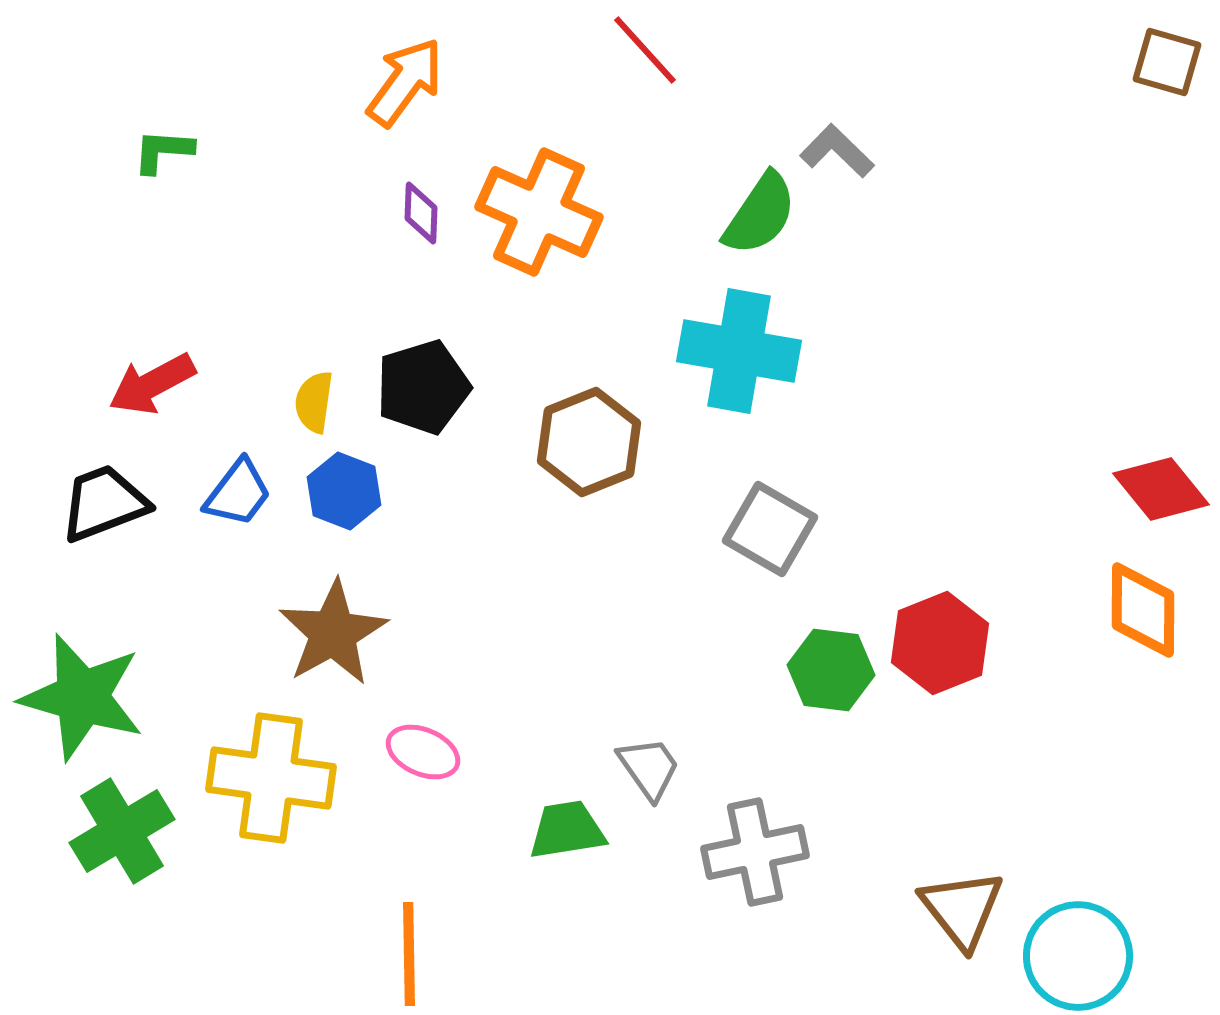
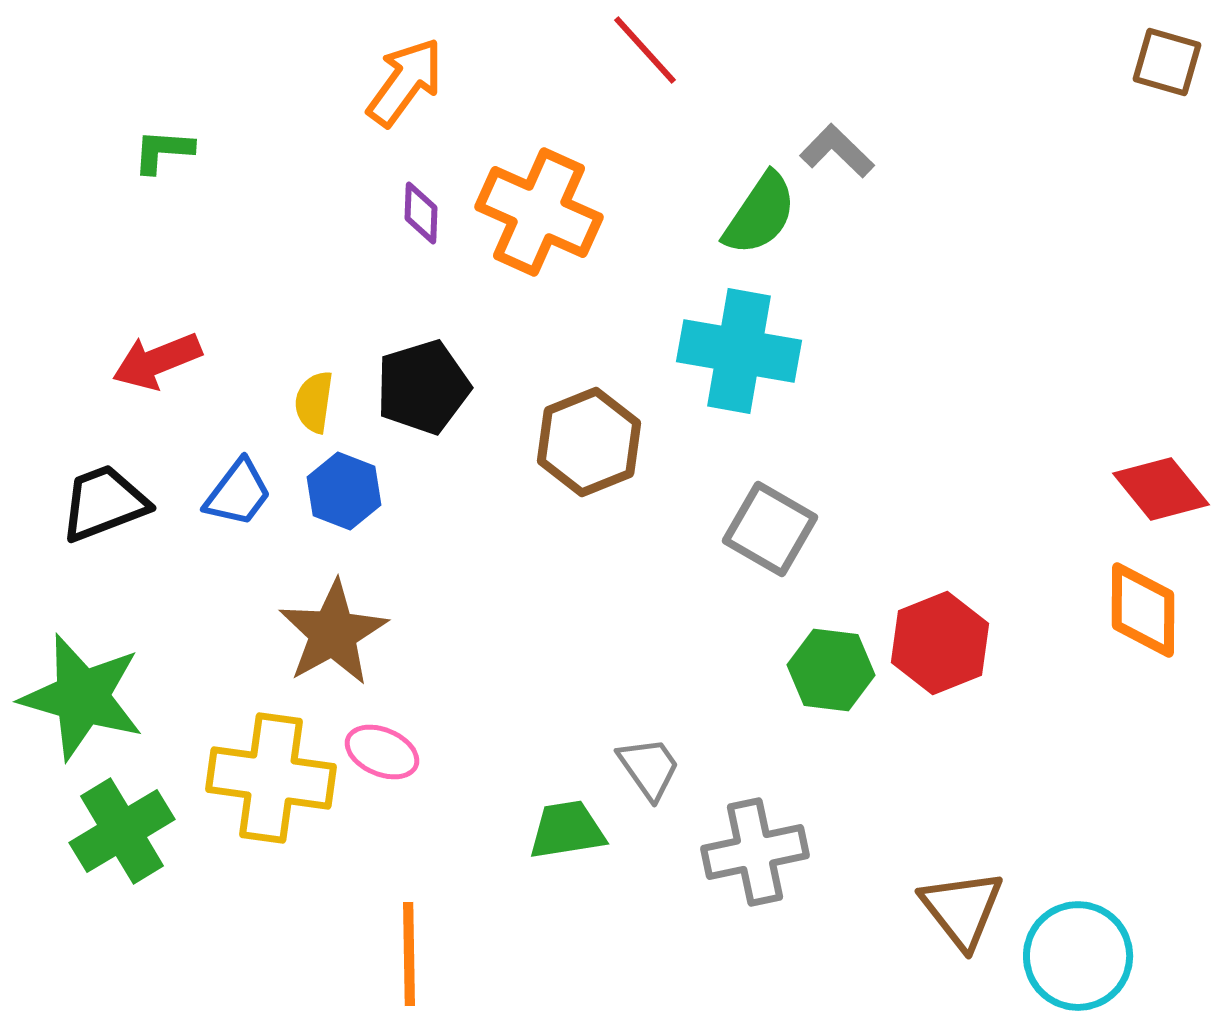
red arrow: moved 5 px right, 23 px up; rotated 6 degrees clockwise
pink ellipse: moved 41 px left
